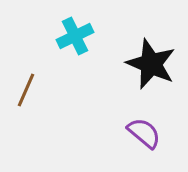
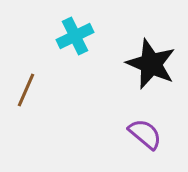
purple semicircle: moved 1 px right, 1 px down
